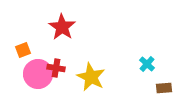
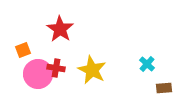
red star: moved 2 px left, 2 px down
yellow star: moved 1 px right, 7 px up
